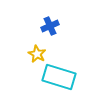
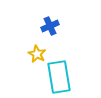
cyan rectangle: rotated 64 degrees clockwise
